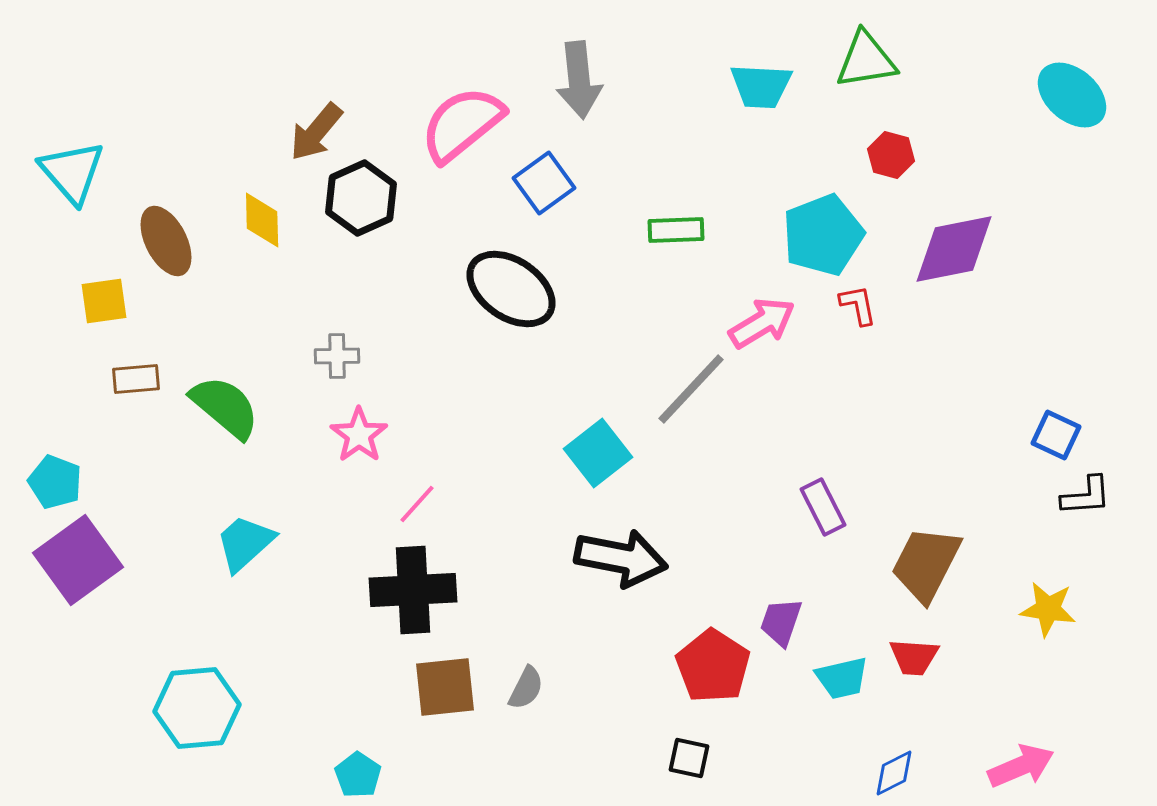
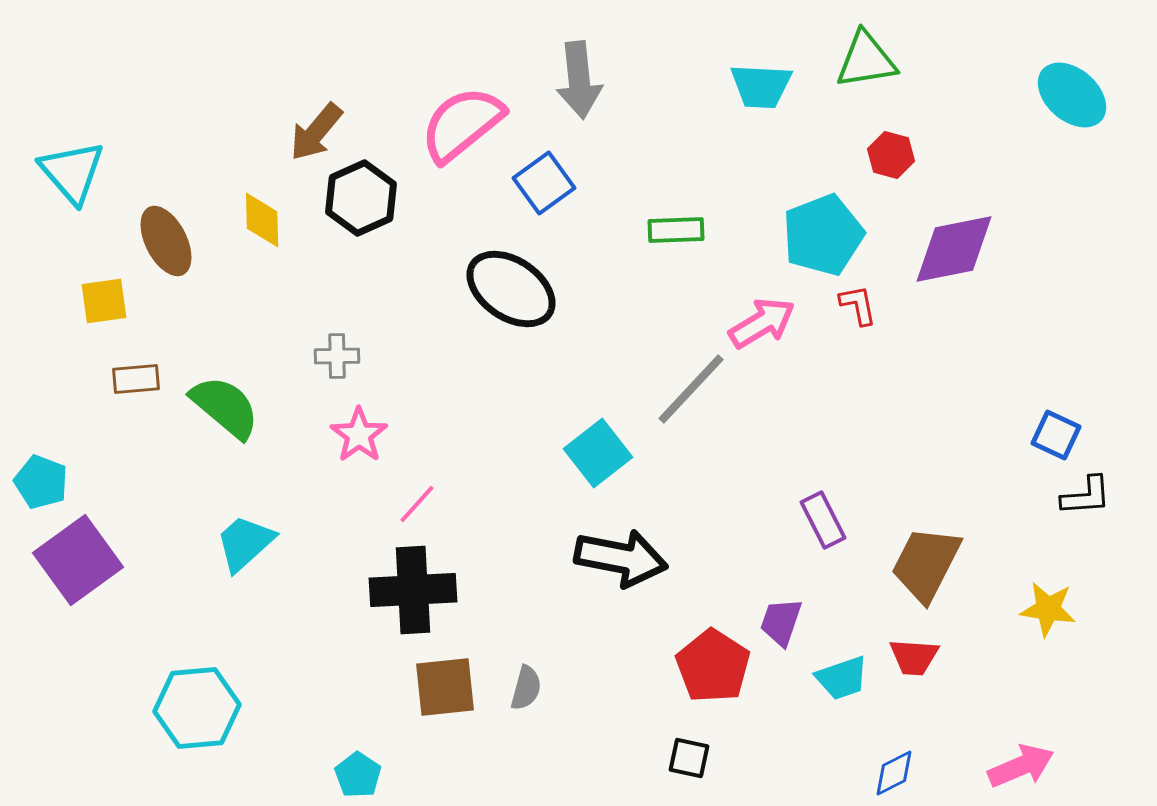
cyan pentagon at (55, 482): moved 14 px left
purple rectangle at (823, 507): moved 13 px down
cyan trapezoid at (842, 678): rotated 6 degrees counterclockwise
gray semicircle at (526, 688): rotated 12 degrees counterclockwise
